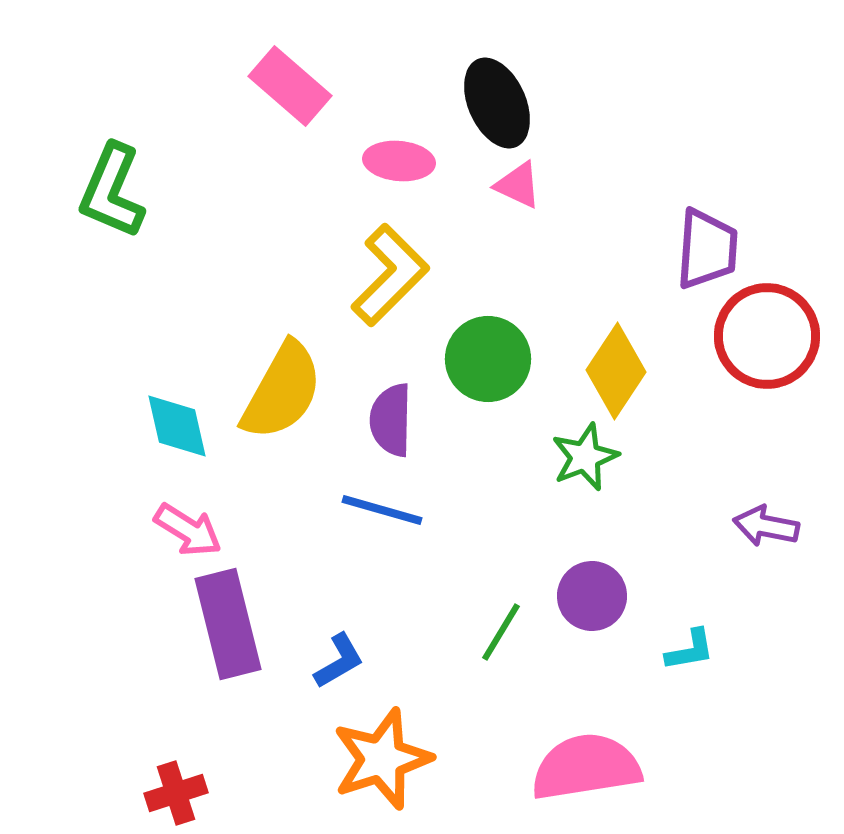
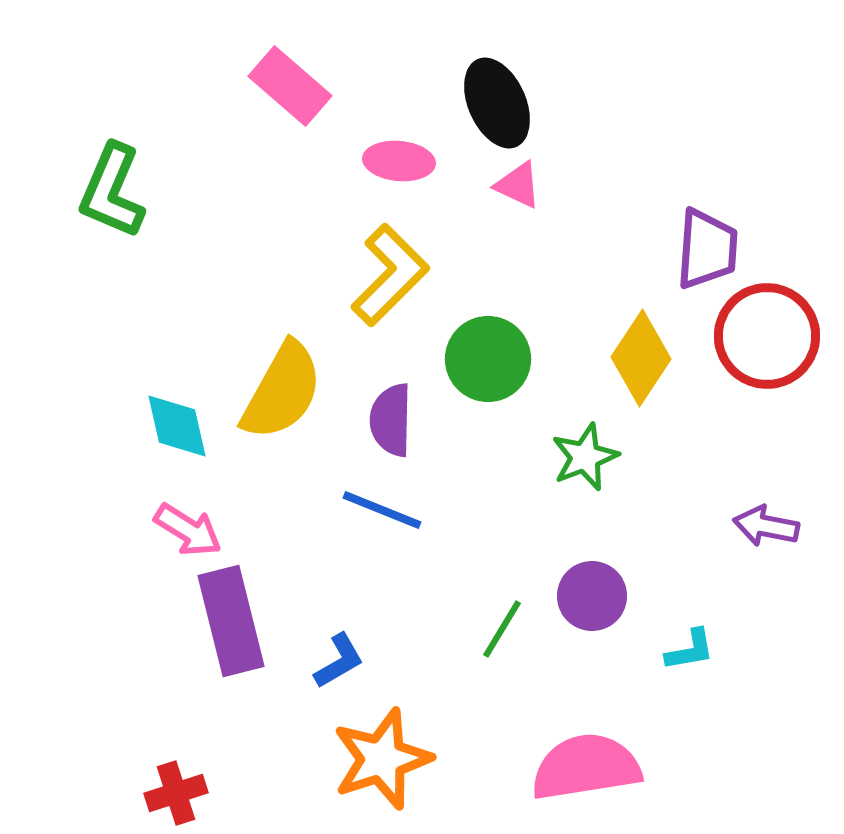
yellow diamond: moved 25 px right, 13 px up
blue line: rotated 6 degrees clockwise
purple rectangle: moved 3 px right, 3 px up
green line: moved 1 px right, 3 px up
